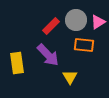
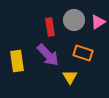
gray circle: moved 2 px left
red rectangle: moved 1 px left, 1 px down; rotated 54 degrees counterclockwise
orange rectangle: moved 1 px left, 8 px down; rotated 12 degrees clockwise
yellow rectangle: moved 2 px up
